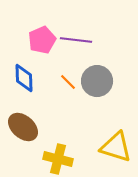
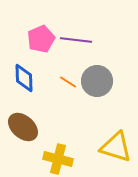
pink pentagon: moved 1 px left, 1 px up
orange line: rotated 12 degrees counterclockwise
